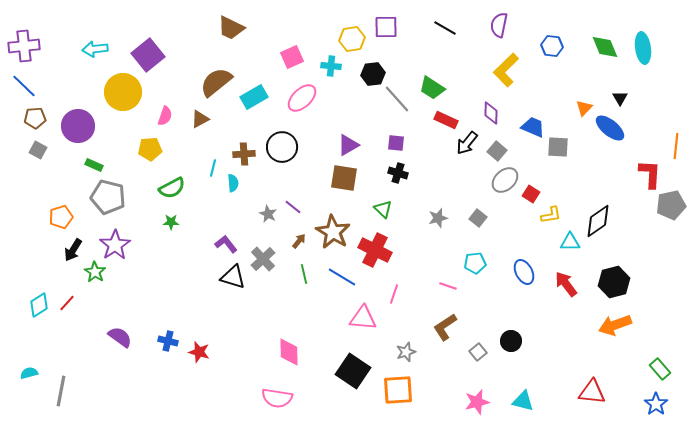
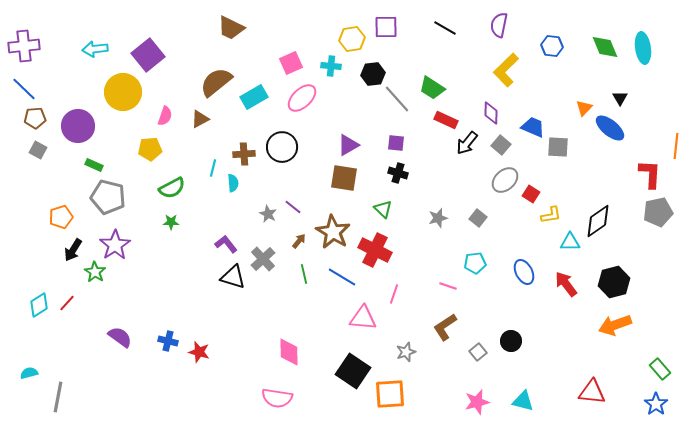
pink square at (292, 57): moved 1 px left, 6 px down
blue line at (24, 86): moved 3 px down
gray square at (497, 151): moved 4 px right, 6 px up
gray pentagon at (671, 205): moved 13 px left, 7 px down
orange square at (398, 390): moved 8 px left, 4 px down
gray line at (61, 391): moved 3 px left, 6 px down
